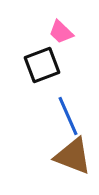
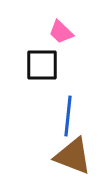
black square: rotated 21 degrees clockwise
blue line: rotated 30 degrees clockwise
